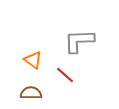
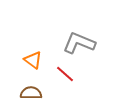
gray L-shape: moved 2 px down; rotated 24 degrees clockwise
red line: moved 1 px up
